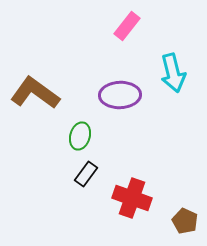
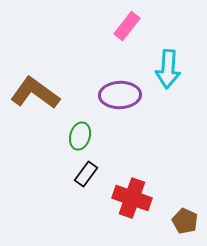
cyan arrow: moved 5 px left, 4 px up; rotated 18 degrees clockwise
